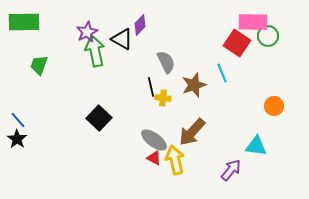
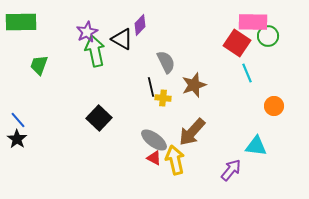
green rectangle: moved 3 px left
cyan line: moved 25 px right
